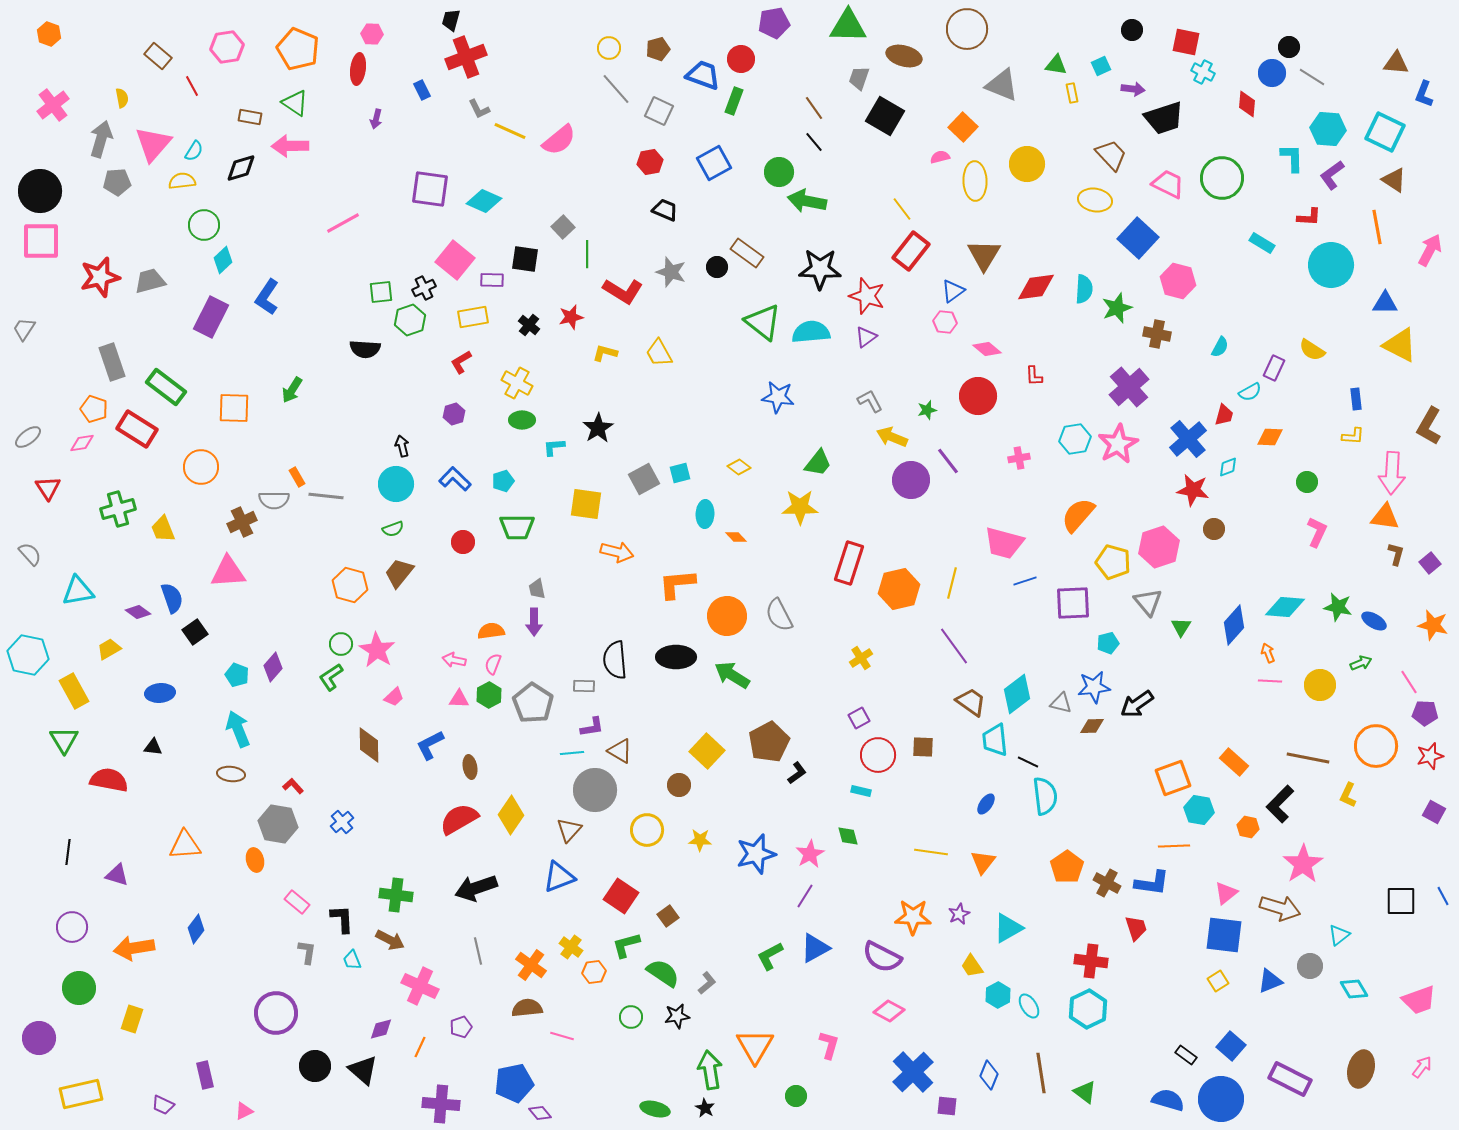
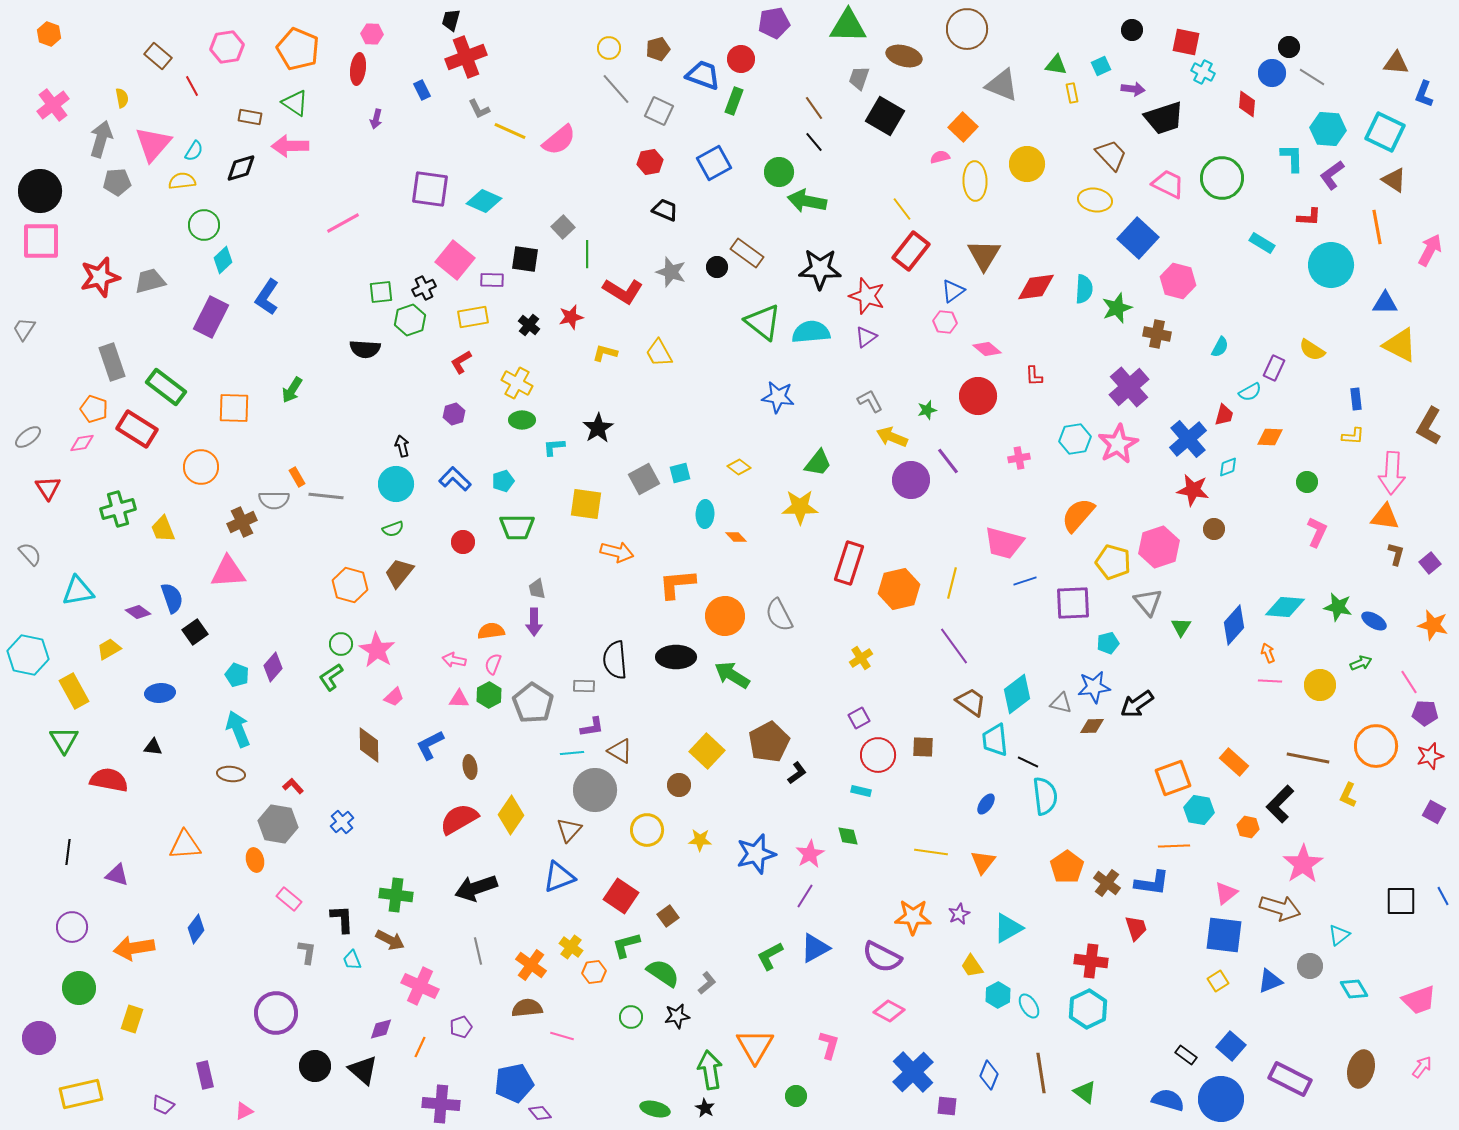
orange circle at (727, 616): moved 2 px left
brown cross at (1107, 883): rotated 8 degrees clockwise
pink rectangle at (297, 902): moved 8 px left, 3 px up
